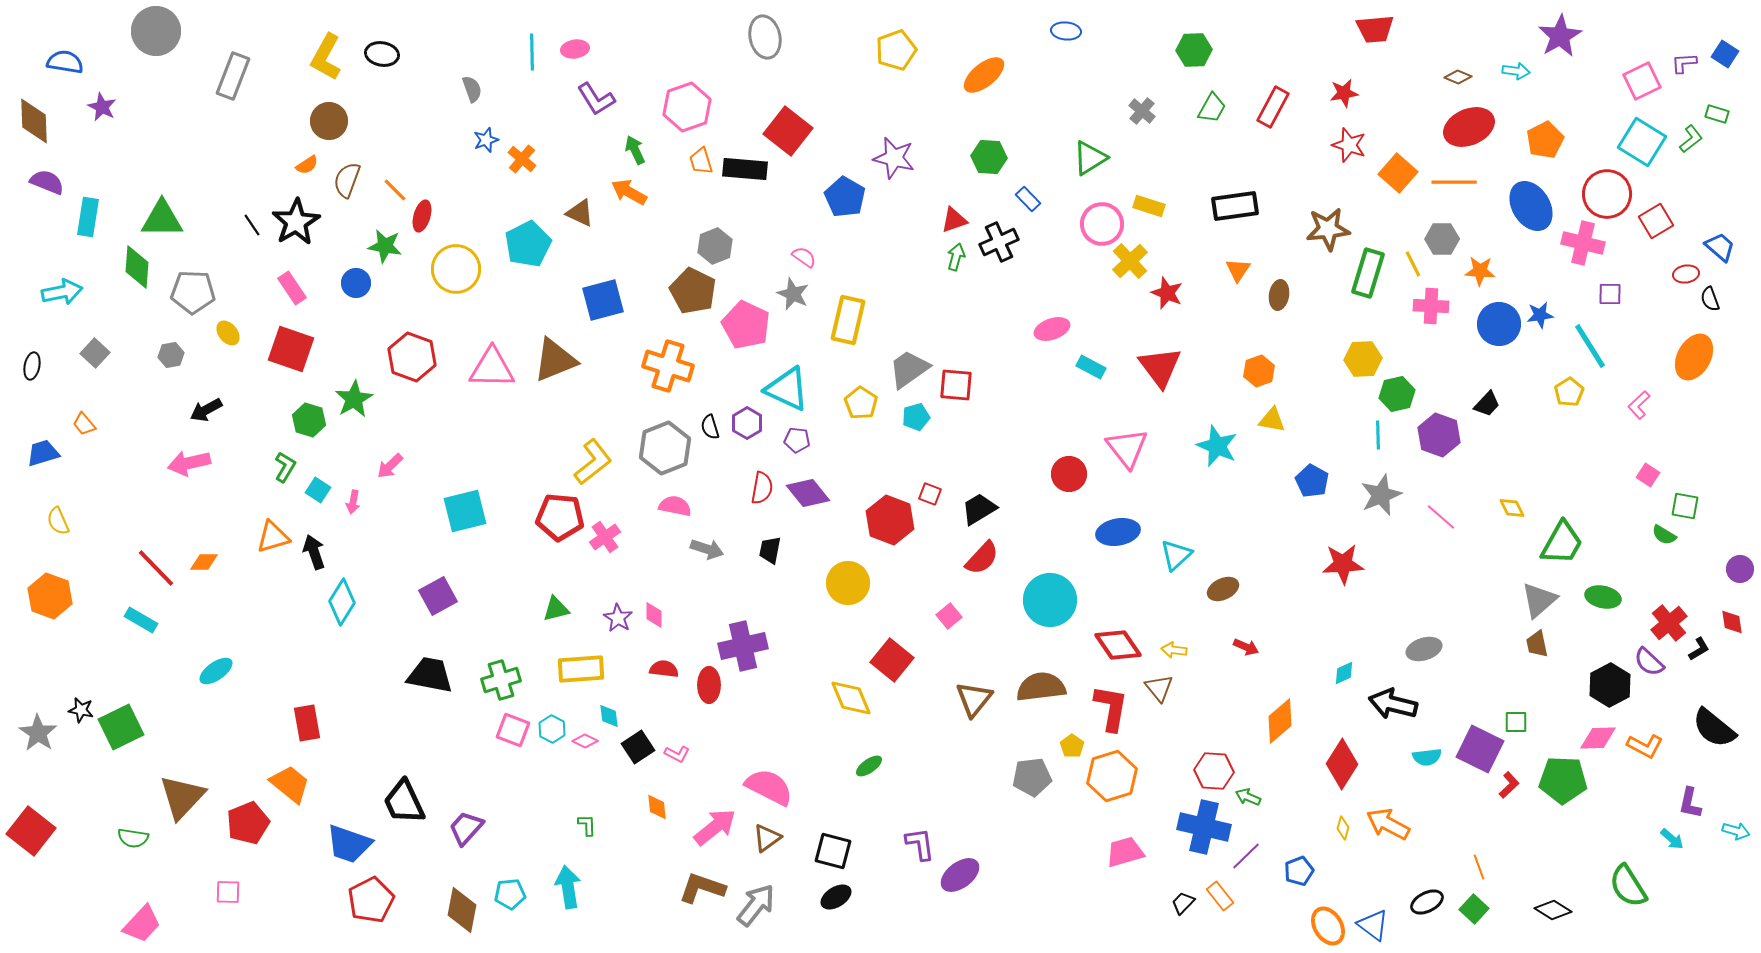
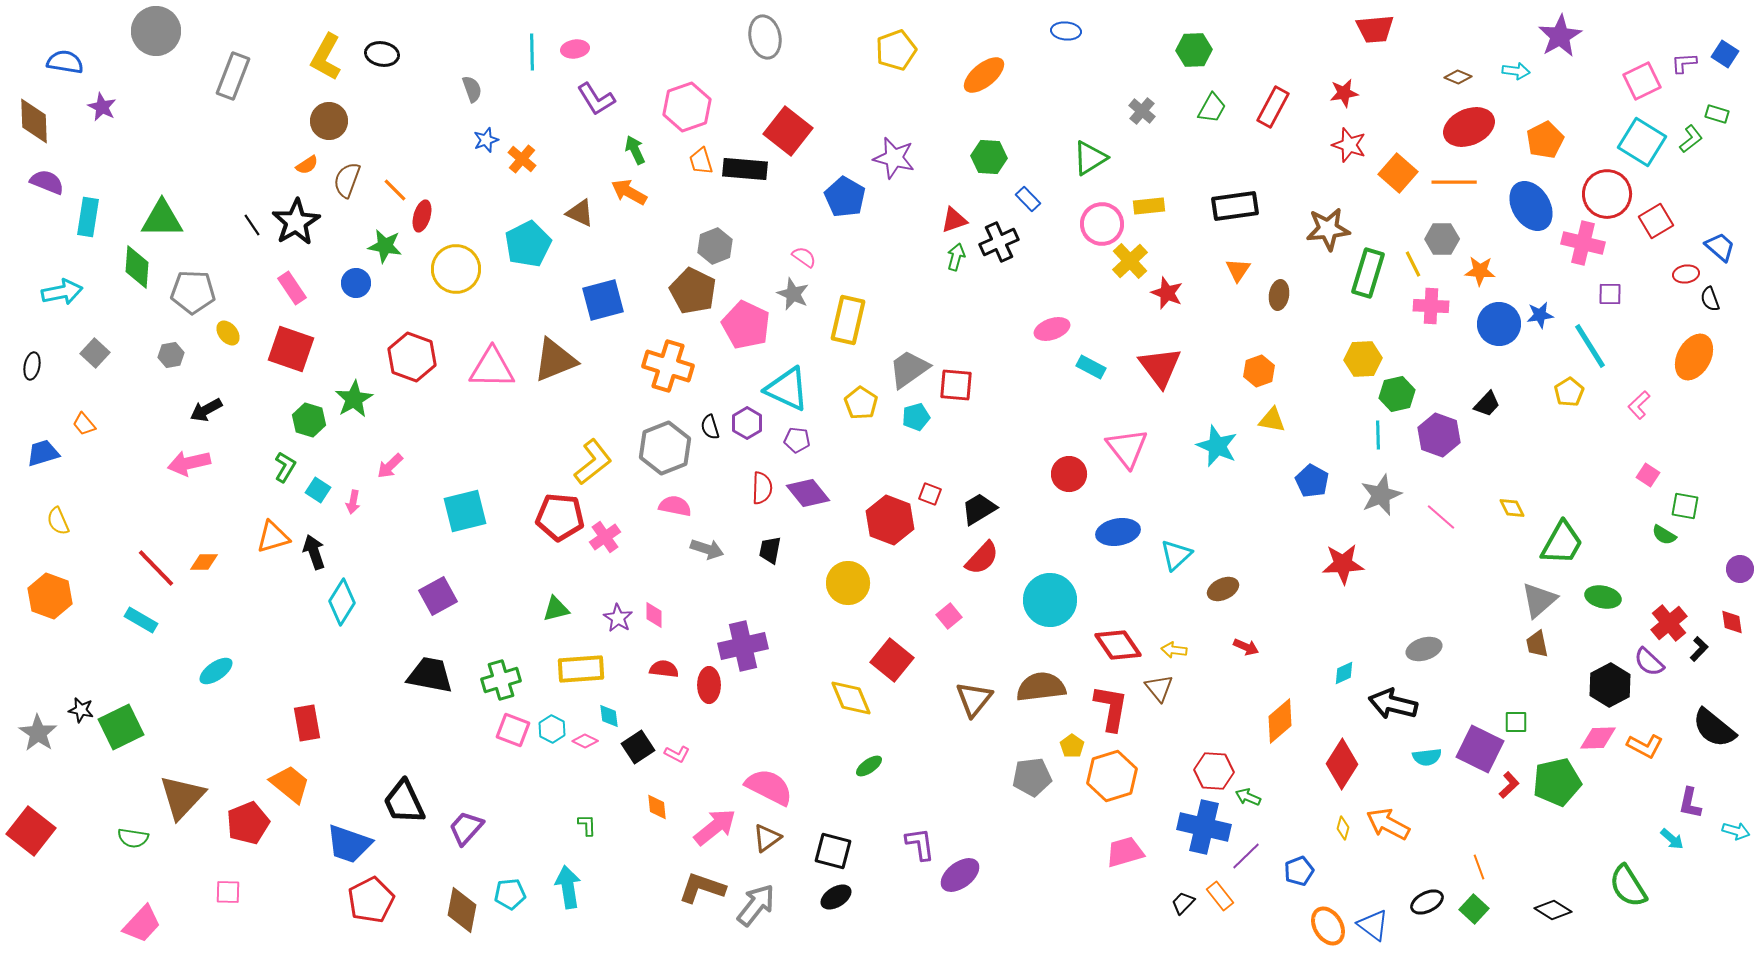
yellow rectangle at (1149, 206): rotated 24 degrees counterclockwise
red semicircle at (762, 488): rotated 8 degrees counterclockwise
black L-shape at (1699, 649): rotated 15 degrees counterclockwise
green pentagon at (1563, 780): moved 6 px left, 2 px down; rotated 15 degrees counterclockwise
